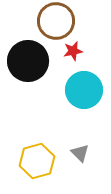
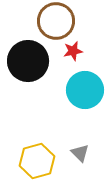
cyan circle: moved 1 px right
